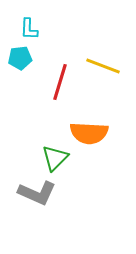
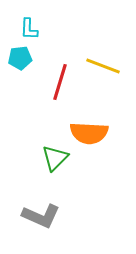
gray L-shape: moved 4 px right, 23 px down
